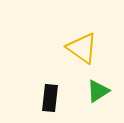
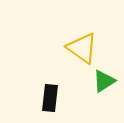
green triangle: moved 6 px right, 10 px up
